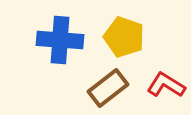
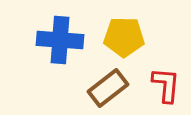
yellow pentagon: rotated 18 degrees counterclockwise
red L-shape: rotated 63 degrees clockwise
